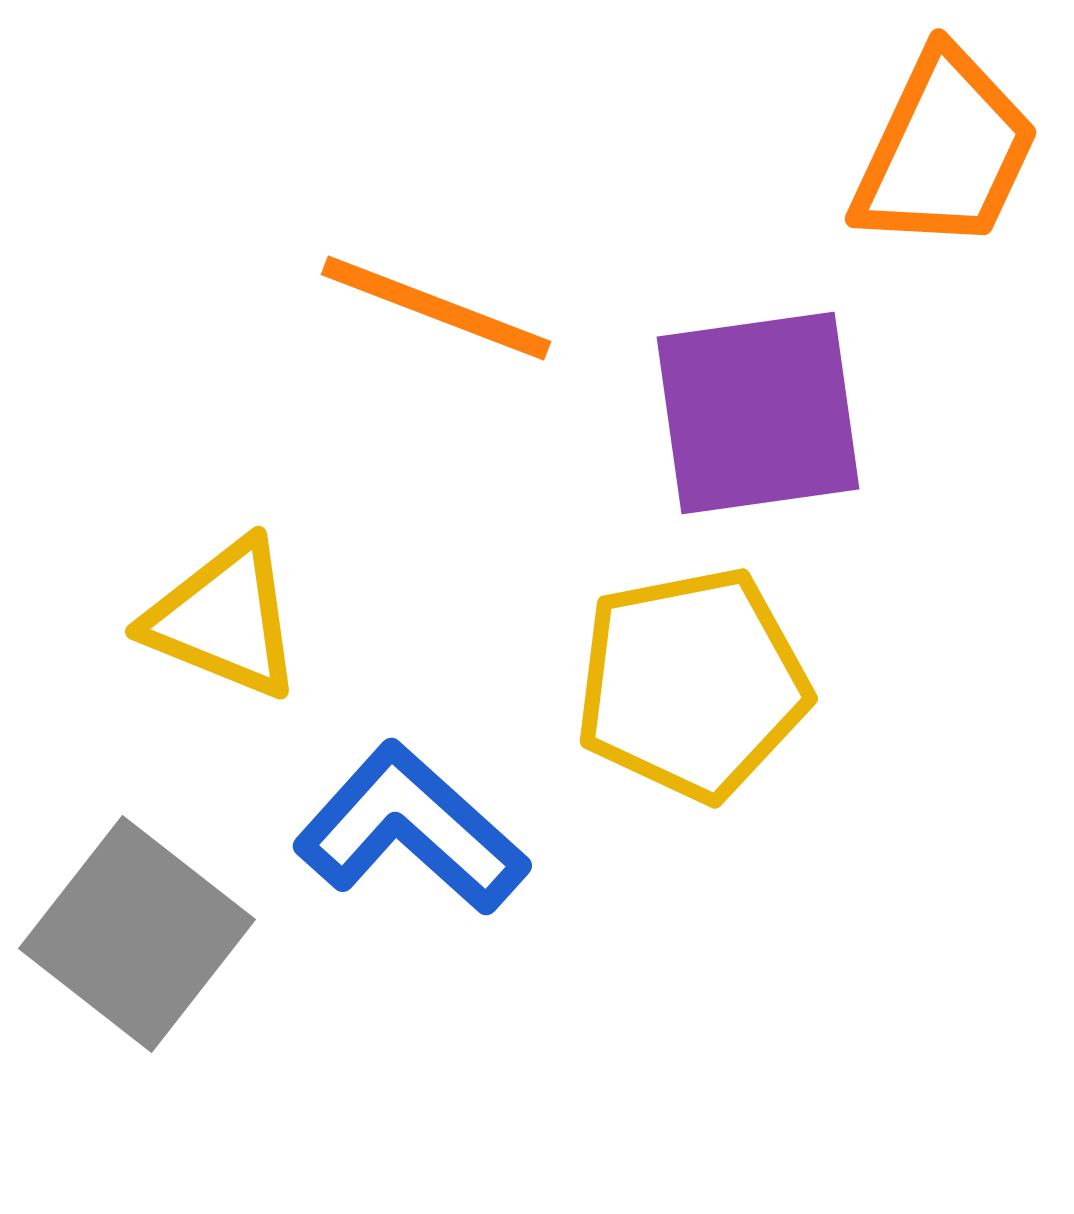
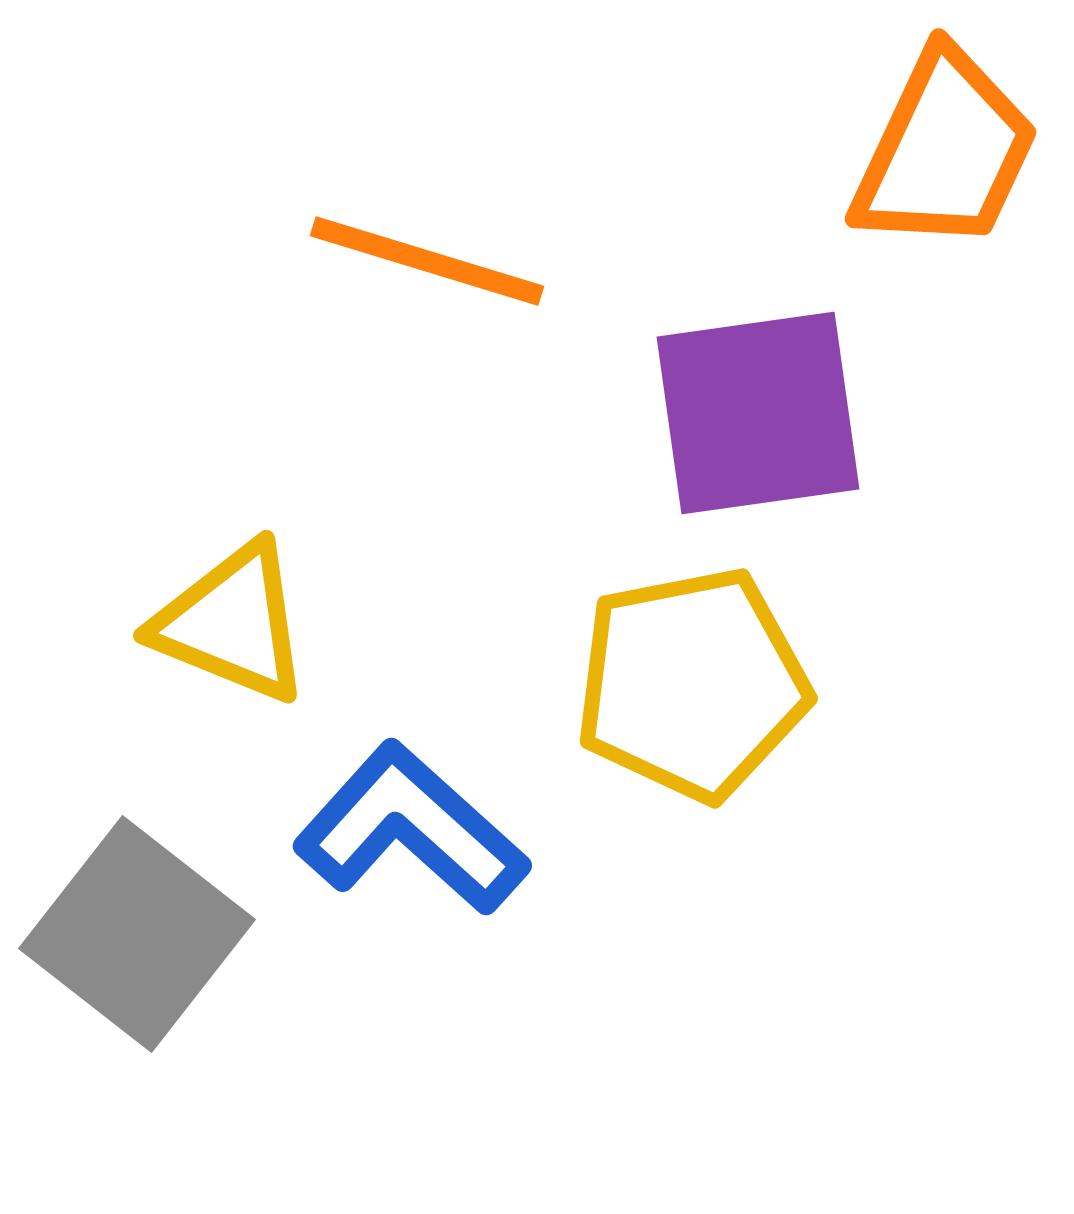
orange line: moved 9 px left, 47 px up; rotated 4 degrees counterclockwise
yellow triangle: moved 8 px right, 4 px down
